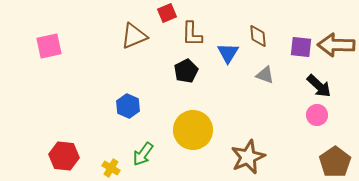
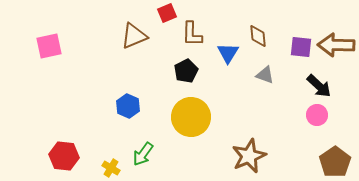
yellow circle: moved 2 px left, 13 px up
brown star: moved 1 px right, 1 px up
